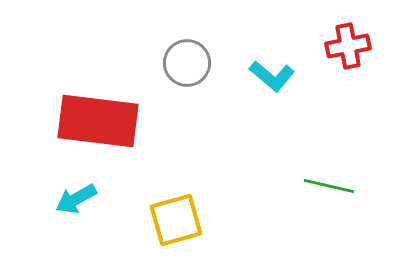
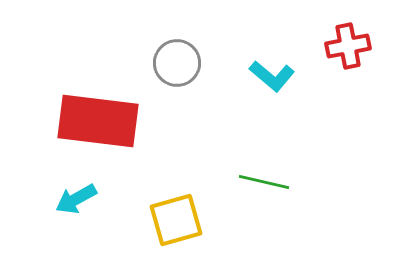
gray circle: moved 10 px left
green line: moved 65 px left, 4 px up
